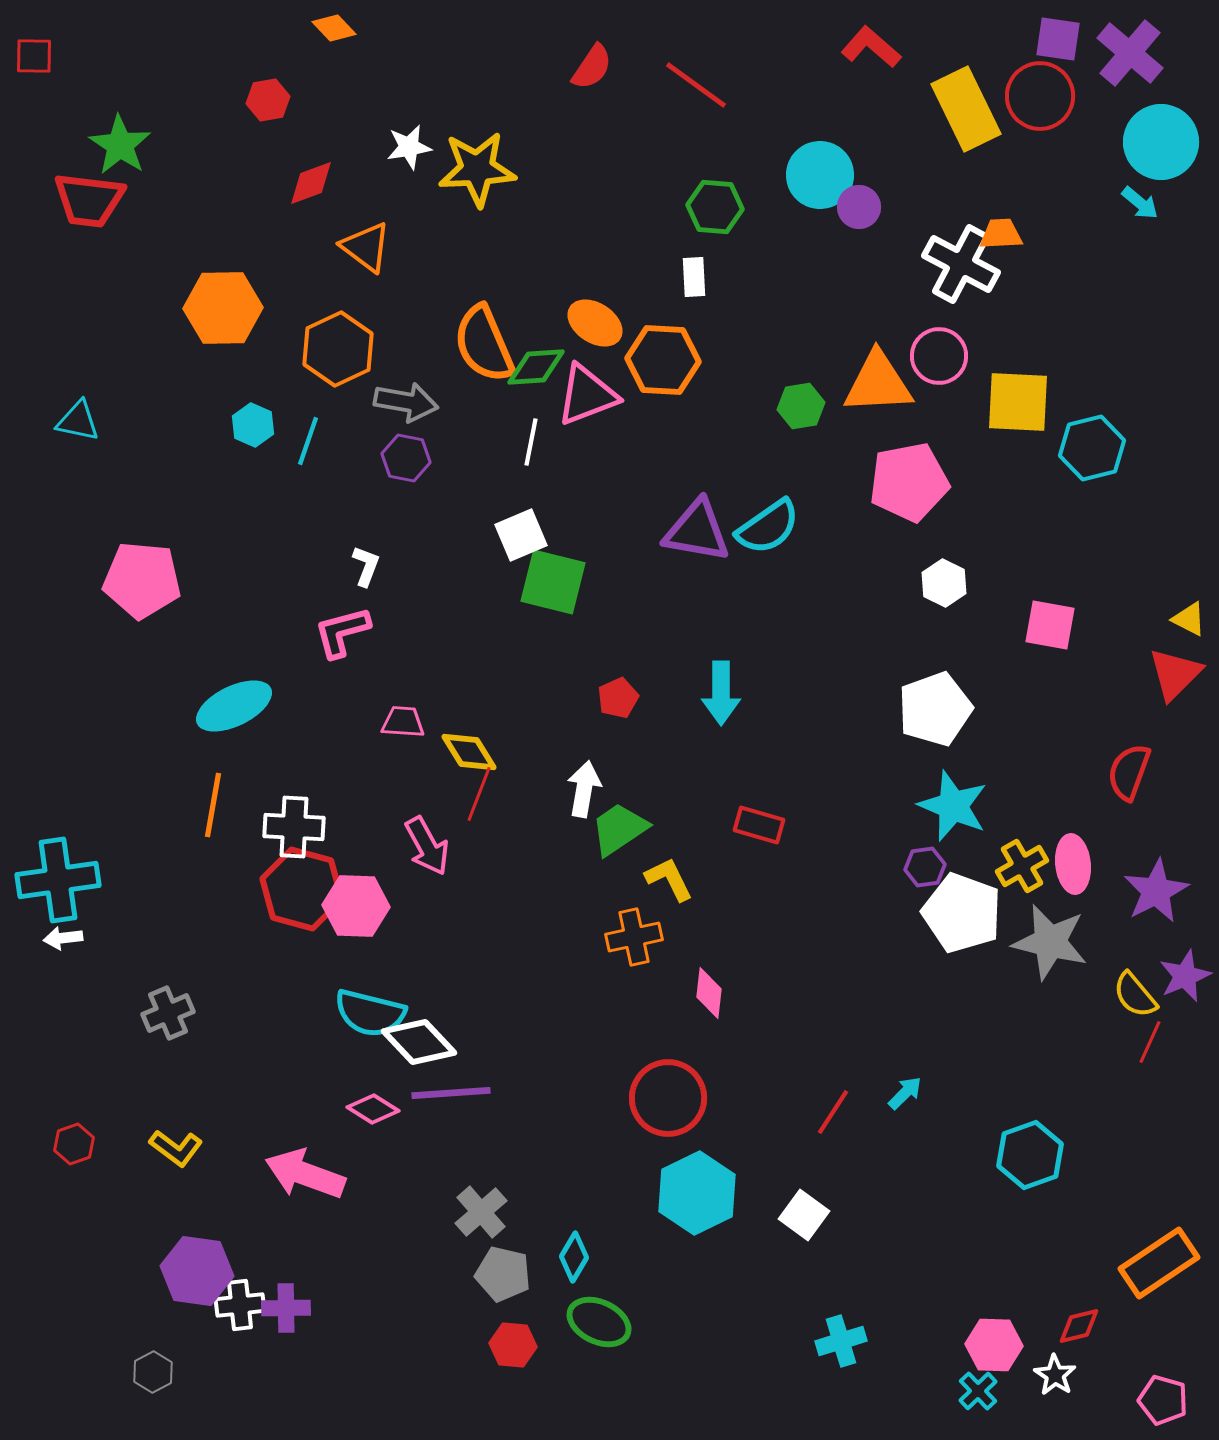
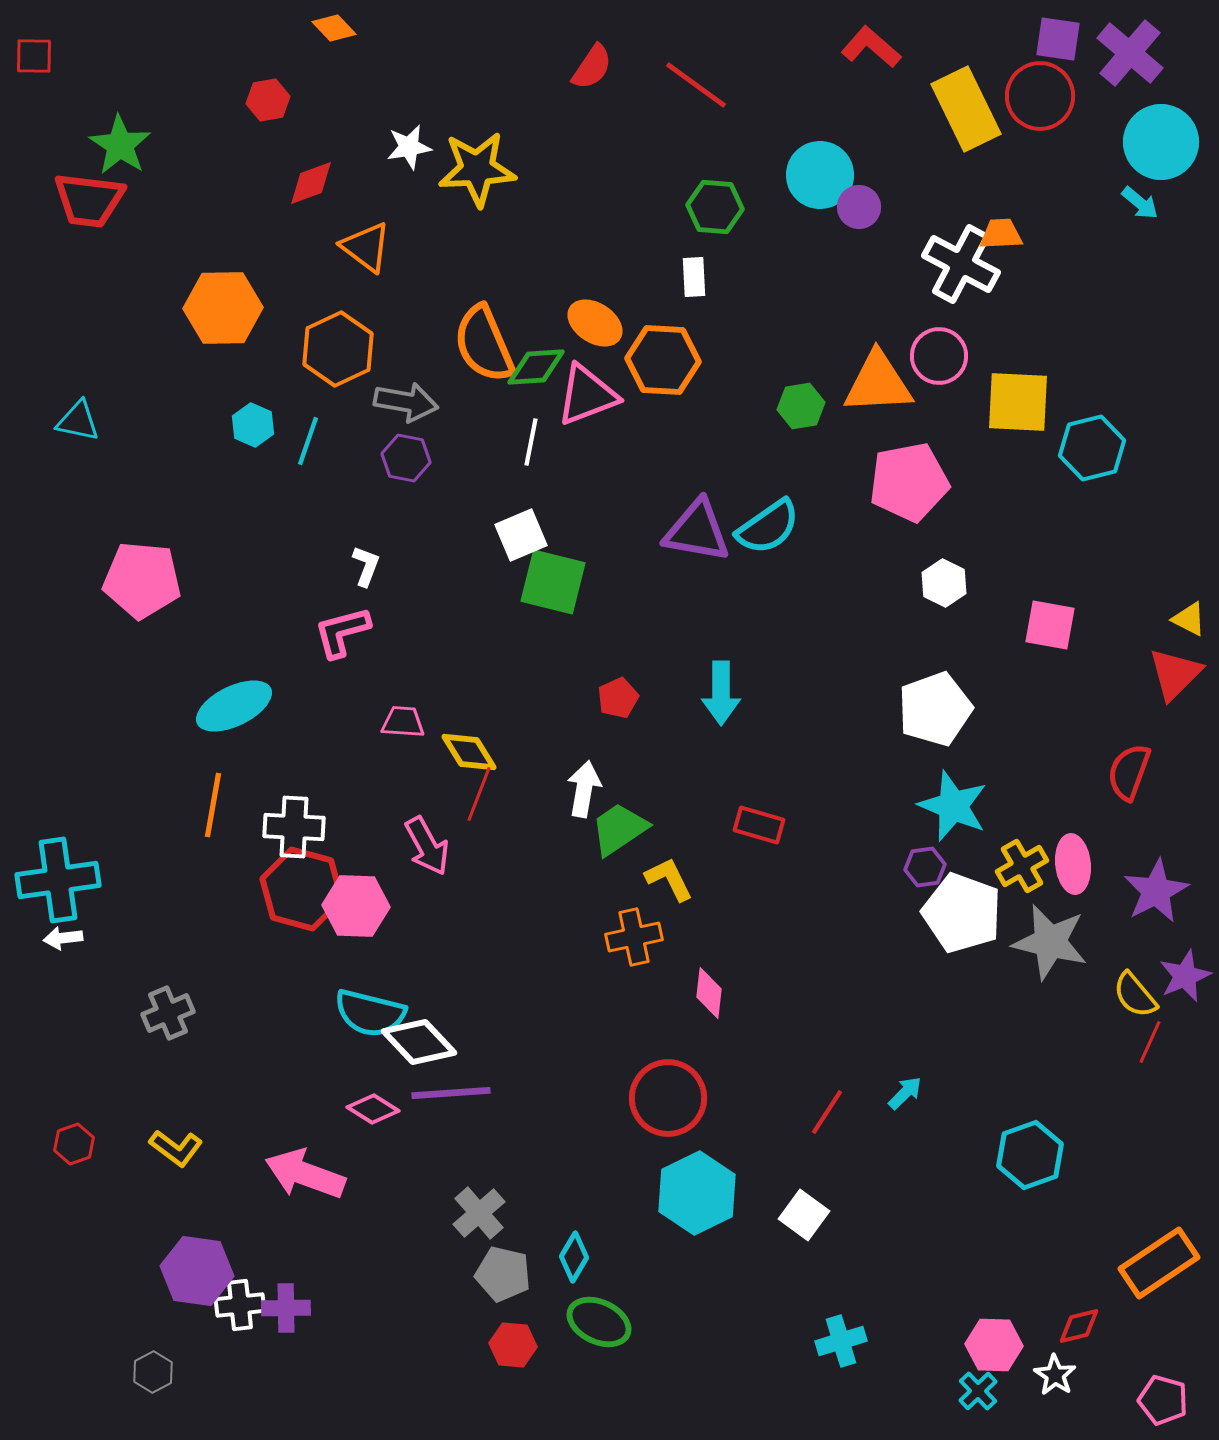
red line at (833, 1112): moved 6 px left
gray cross at (481, 1212): moved 2 px left, 1 px down
